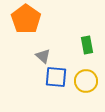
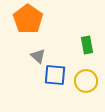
orange pentagon: moved 2 px right
gray triangle: moved 5 px left
blue square: moved 1 px left, 2 px up
